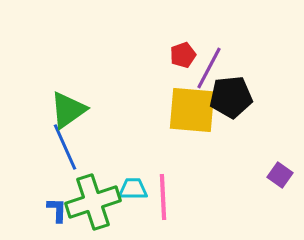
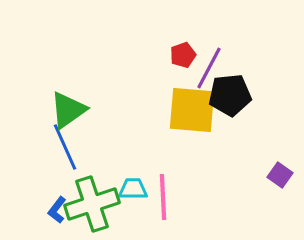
black pentagon: moved 1 px left, 2 px up
green cross: moved 1 px left, 2 px down
blue L-shape: rotated 144 degrees counterclockwise
